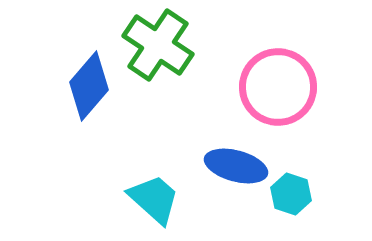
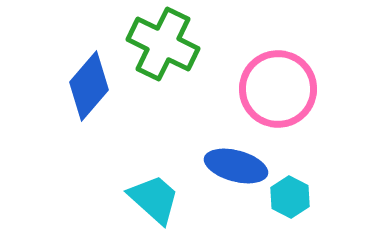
green cross: moved 5 px right, 1 px up; rotated 8 degrees counterclockwise
pink circle: moved 2 px down
cyan hexagon: moved 1 px left, 3 px down; rotated 9 degrees clockwise
